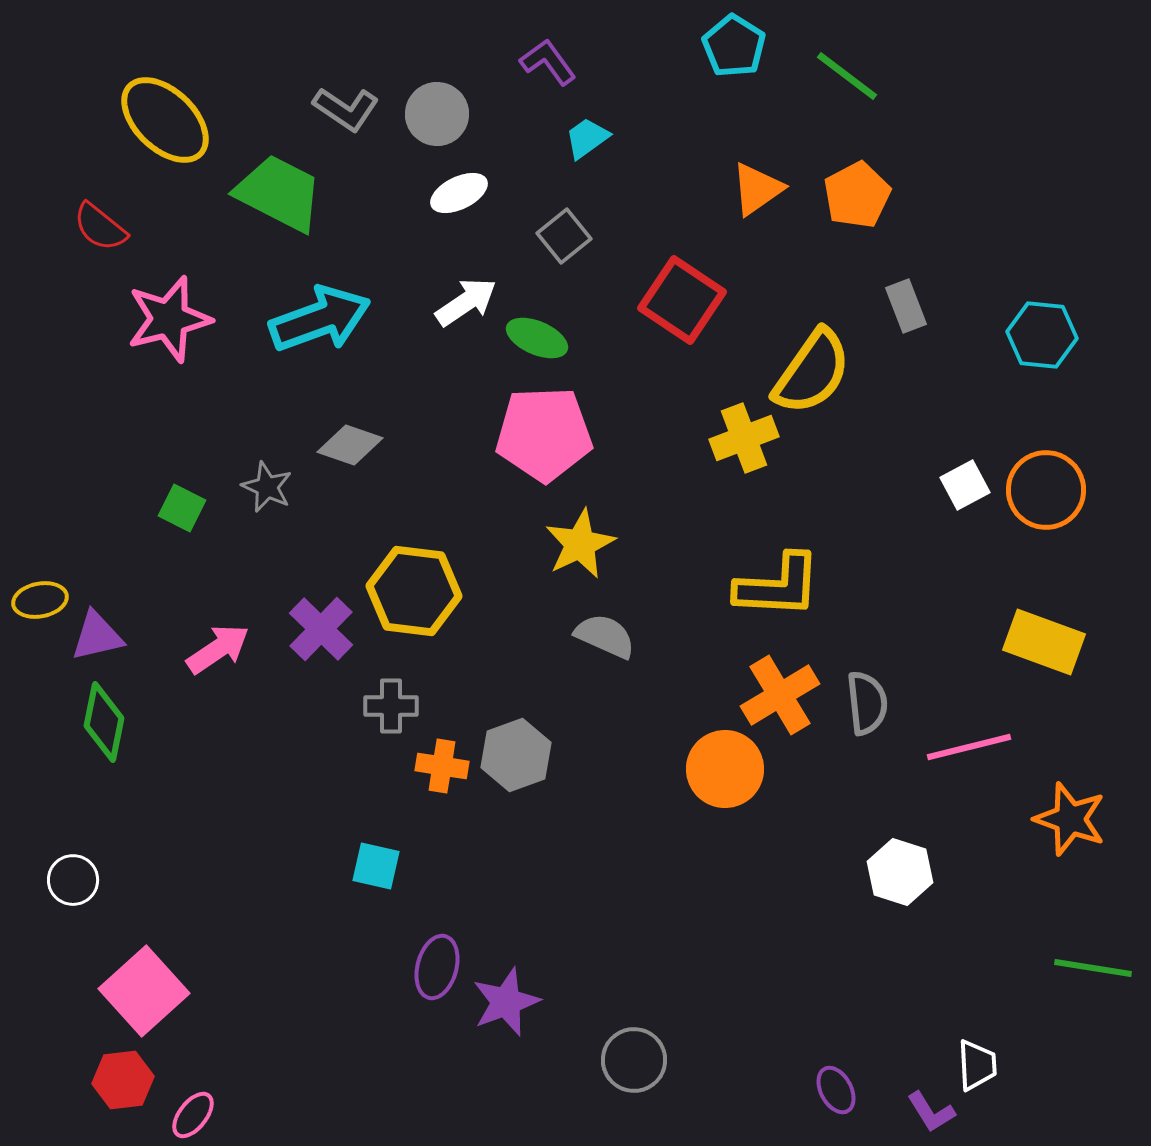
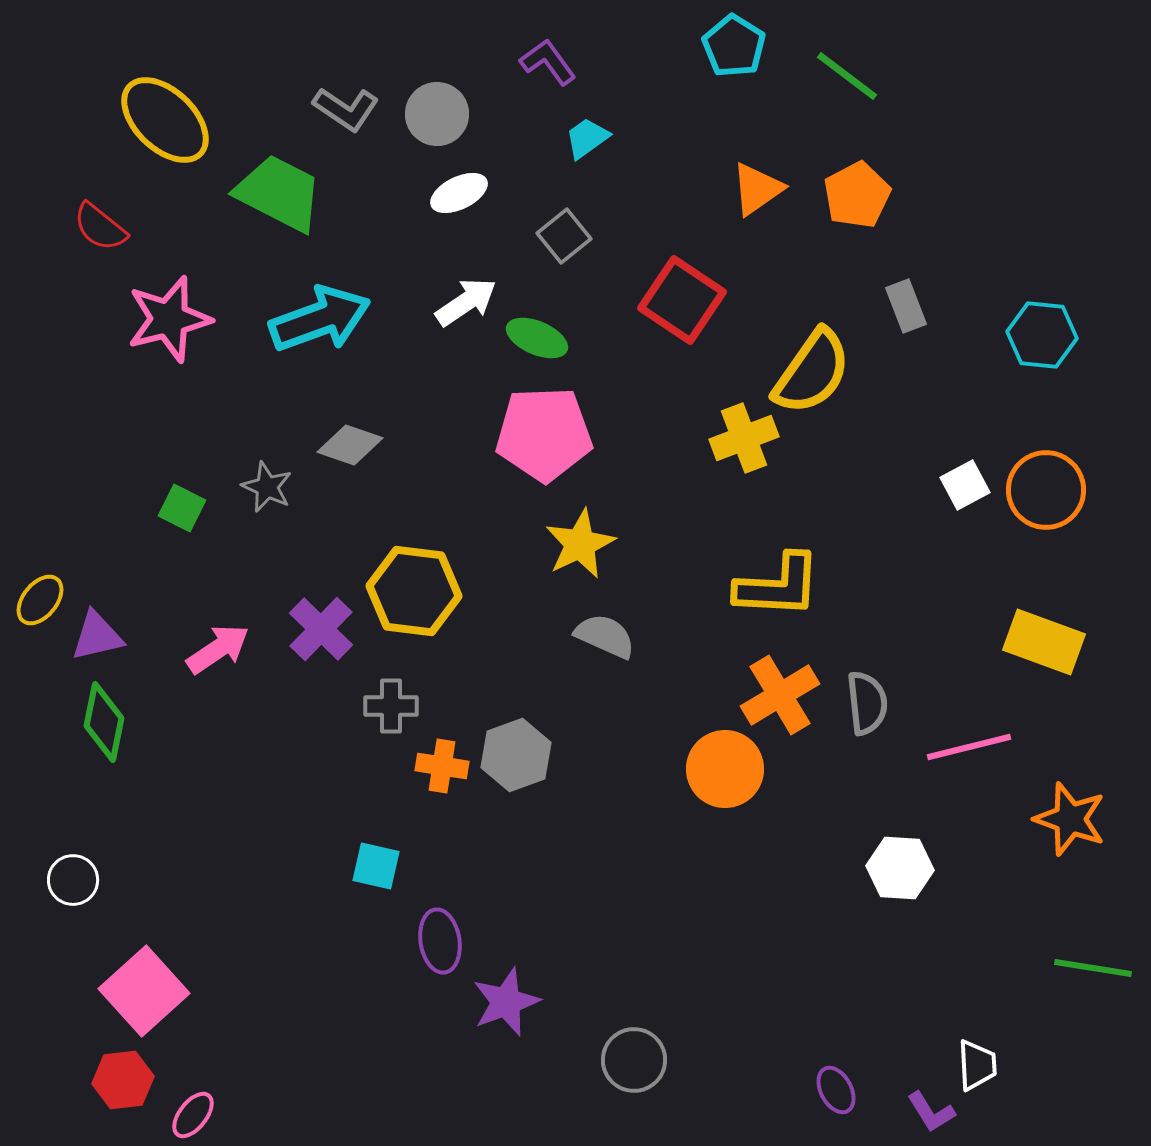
yellow ellipse at (40, 600): rotated 40 degrees counterclockwise
white hexagon at (900, 872): moved 4 px up; rotated 14 degrees counterclockwise
purple ellipse at (437, 967): moved 3 px right, 26 px up; rotated 24 degrees counterclockwise
